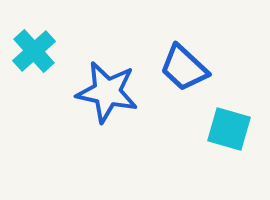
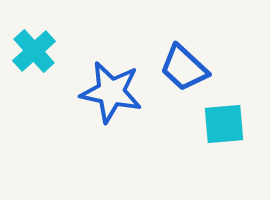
blue star: moved 4 px right
cyan square: moved 5 px left, 5 px up; rotated 21 degrees counterclockwise
